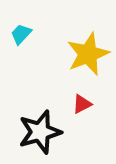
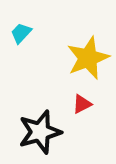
cyan trapezoid: moved 1 px up
yellow star: moved 4 px down
